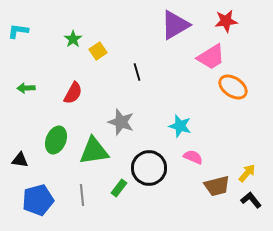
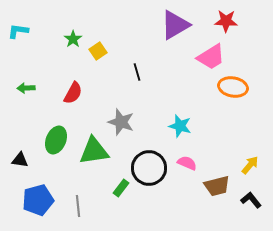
red star: rotated 10 degrees clockwise
orange ellipse: rotated 24 degrees counterclockwise
pink semicircle: moved 6 px left, 6 px down
yellow arrow: moved 3 px right, 8 px up
green rectangle: moved 2 px right
gray line: moved 4 px left, 11 px down
